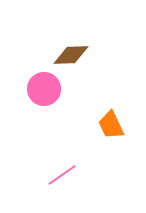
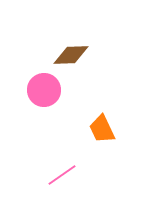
pink circle: moved 1 px down
orange trapezoid: moved 9 px left, 4 px down
